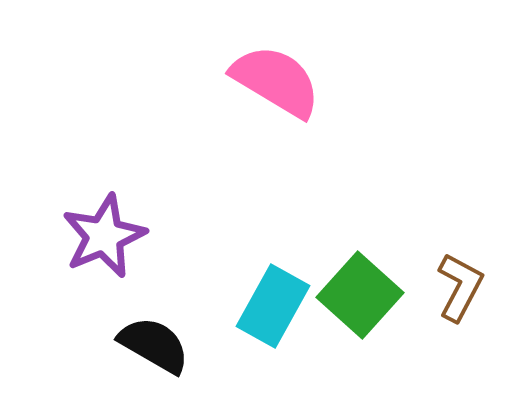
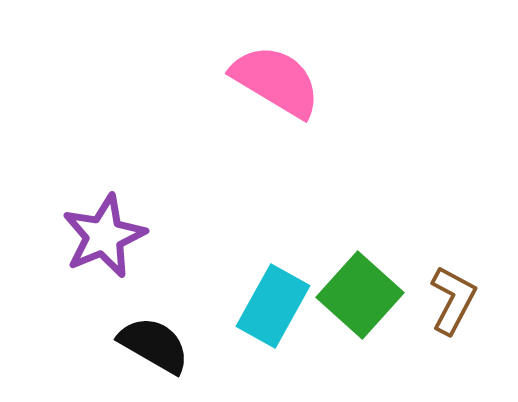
brown L-shape: moved 7 px left, 13 px down
